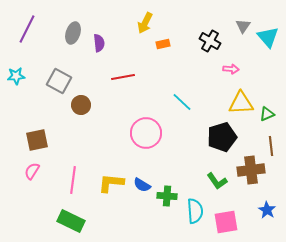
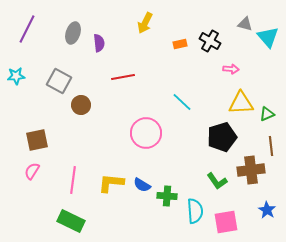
gray triangle: moved 2 px right, 2 px up; rotated 49 degrees counterclockwise
orange rectangle: moved 17 px right
